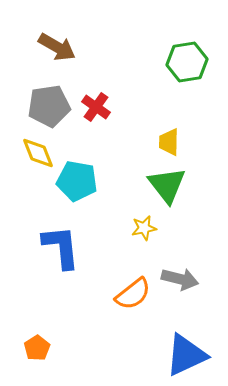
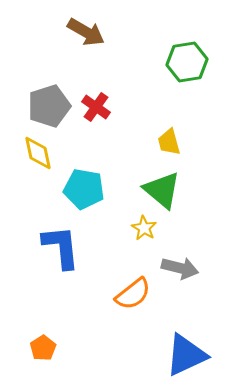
brown arrow: moved 29 px right, 15 px up
gray pentagon: rotated 9 degrees counterclockwise
yellow trapezoid: rotated 16 degrees counterclockwise
yellow diamond: rotated 9 degrees clockwise
cyan pentagon: moved 7 px right, 8 px down
green triangle: moved 5 px left, 5 px down; rotated 12 degrees counterclockwise
yellow star: rotated 30 degrees counterclockwise
gray arrow: moved 11 px up
orange pentagon: moved 6 px right
